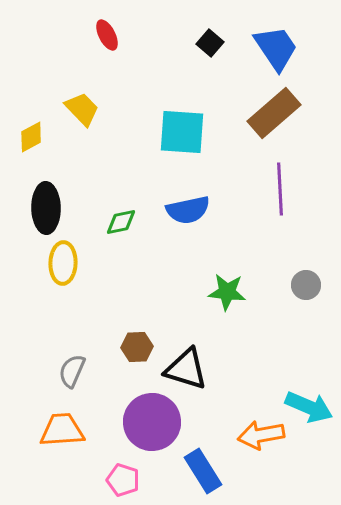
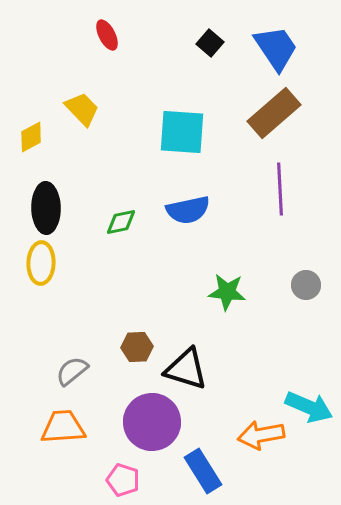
yellow ellipse: moved 22 px left
gray semicircle: rotated 28 degrees clockwise
orange trapezoid: moved 1 px right, 3 px up
